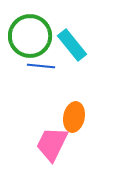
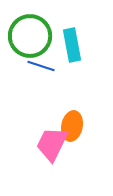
cyan rectangle: rotated 28 degrees clockwise
blue line: rotated 12 degrees clockwise
orange ellipse: moved 2 px left, 9 px down
